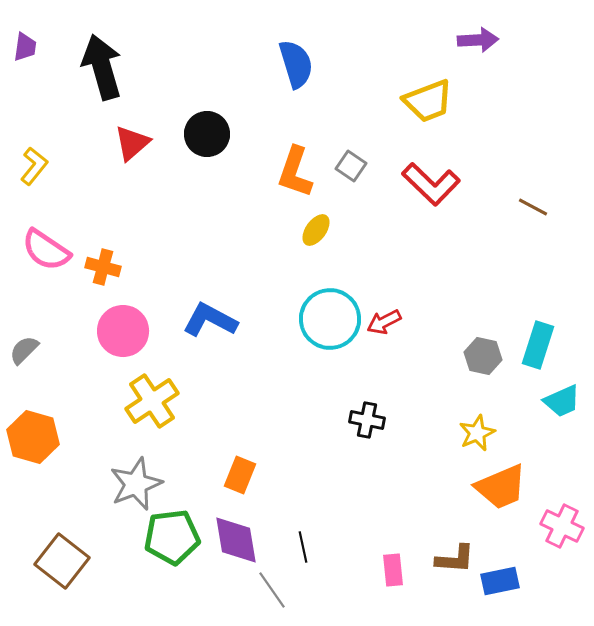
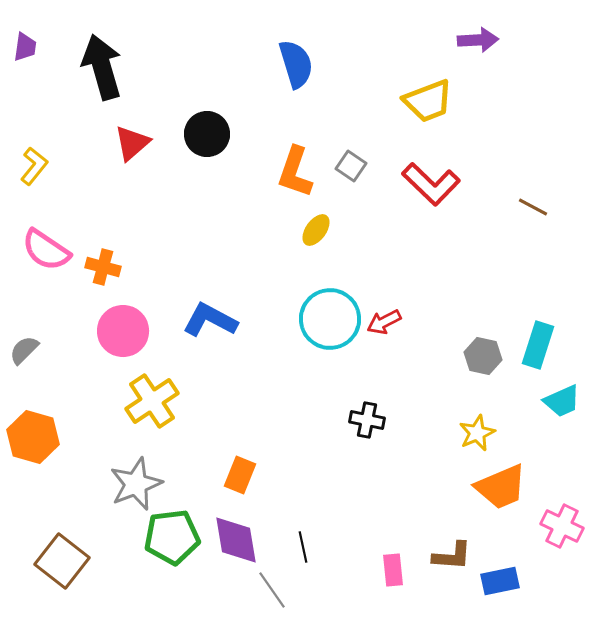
brown L-shape: moved 3 px left, 3 px up
